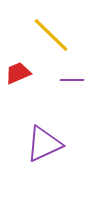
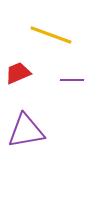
yellow line: rotated 24 degrees counterclockwise
purple triangle: moved 18 px left, 13 px up; rotated 15 degrees clockwise
